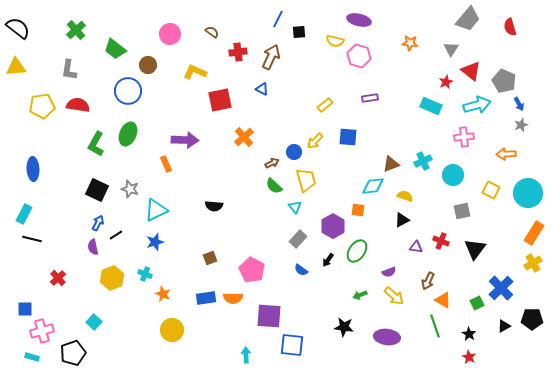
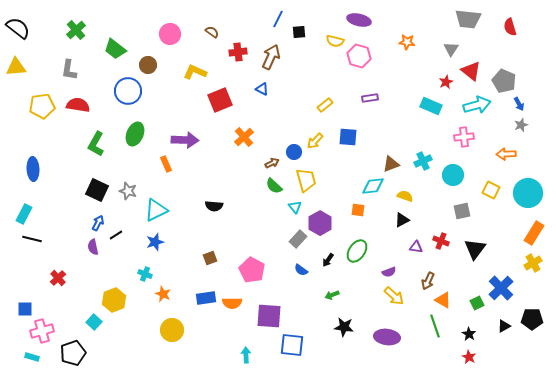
gray trapezoid at (468, 19): rotated 56 degrees clockwise
orange star at (410, 43): moved 3 px left, 1 px up
red square at (220, 100): rotated 10 degrees counterclockwise
green ellipse at (128, 134): moved 7 px right
gray star at (130, 189): moved 2 px left, 2 px down
purple hexagon at (333, 226): moved 13 px left, 3 px up
yellow hexagon at (112, 278): moved 2 px right, 22 px down
green arrow at (360, 295): moved 28 px left
orange semicircle at (233, 298): moved 1 px left, 5 px down
